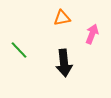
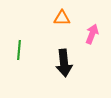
orange triangle: rotated 12 degrees clockwise
green line: rotated 48 degrees clockwise
